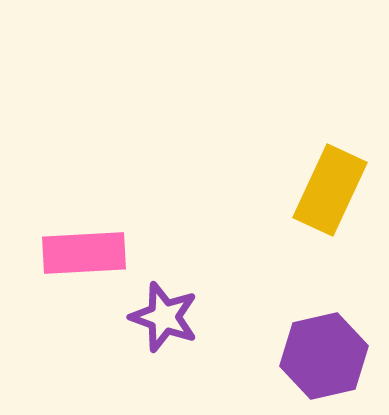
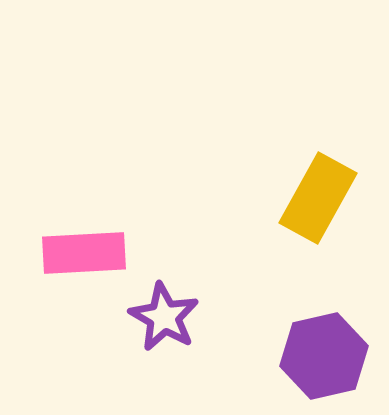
yellow rectangle: moved 12 px left, 8 px down; rotated 4 degrees clockwise
purple star: rotated 10 degrees clockwise
